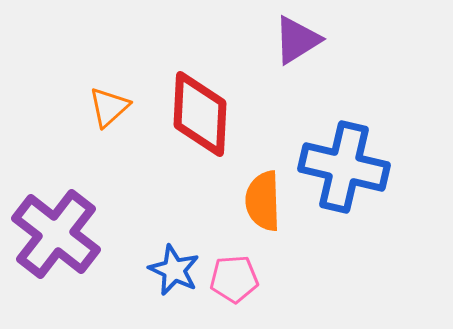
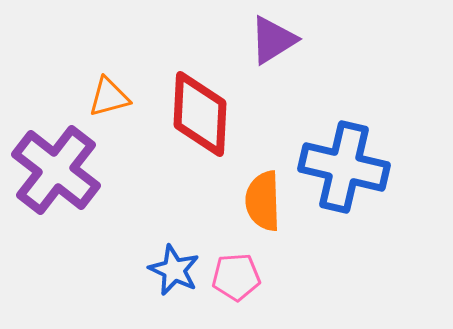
purple triangle: moved 24 px left
orange triangle: moved 10 px up; rotated 27 degrees clockwise
purple cross: moved 64 px up
pink pentagon: moved 2 px right, 2 px up
